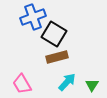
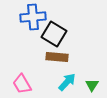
blue cross: rotated 15 degrees clockwise
brown rectangle: rotated 20 degrees clockwise
